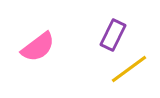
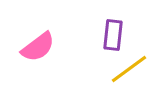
purple rectangle: rotated 20 degrees counterclockwise
